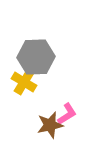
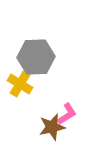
yellow cross: moved 4 px left, 2 px down
brown star: moved 2 px right, 2 px down
